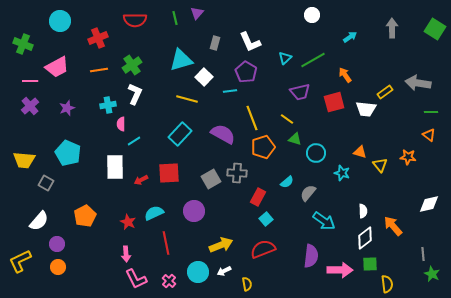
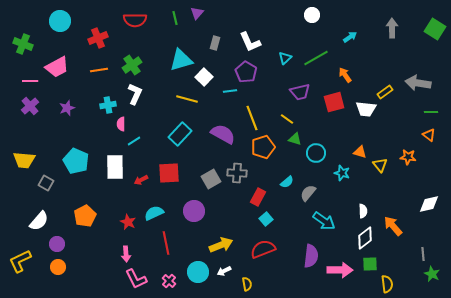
green line at (313, 60): moved 3 px right, 2 px up
cyan pentagon at (68, 153): moved 8 px right, 8 px down
